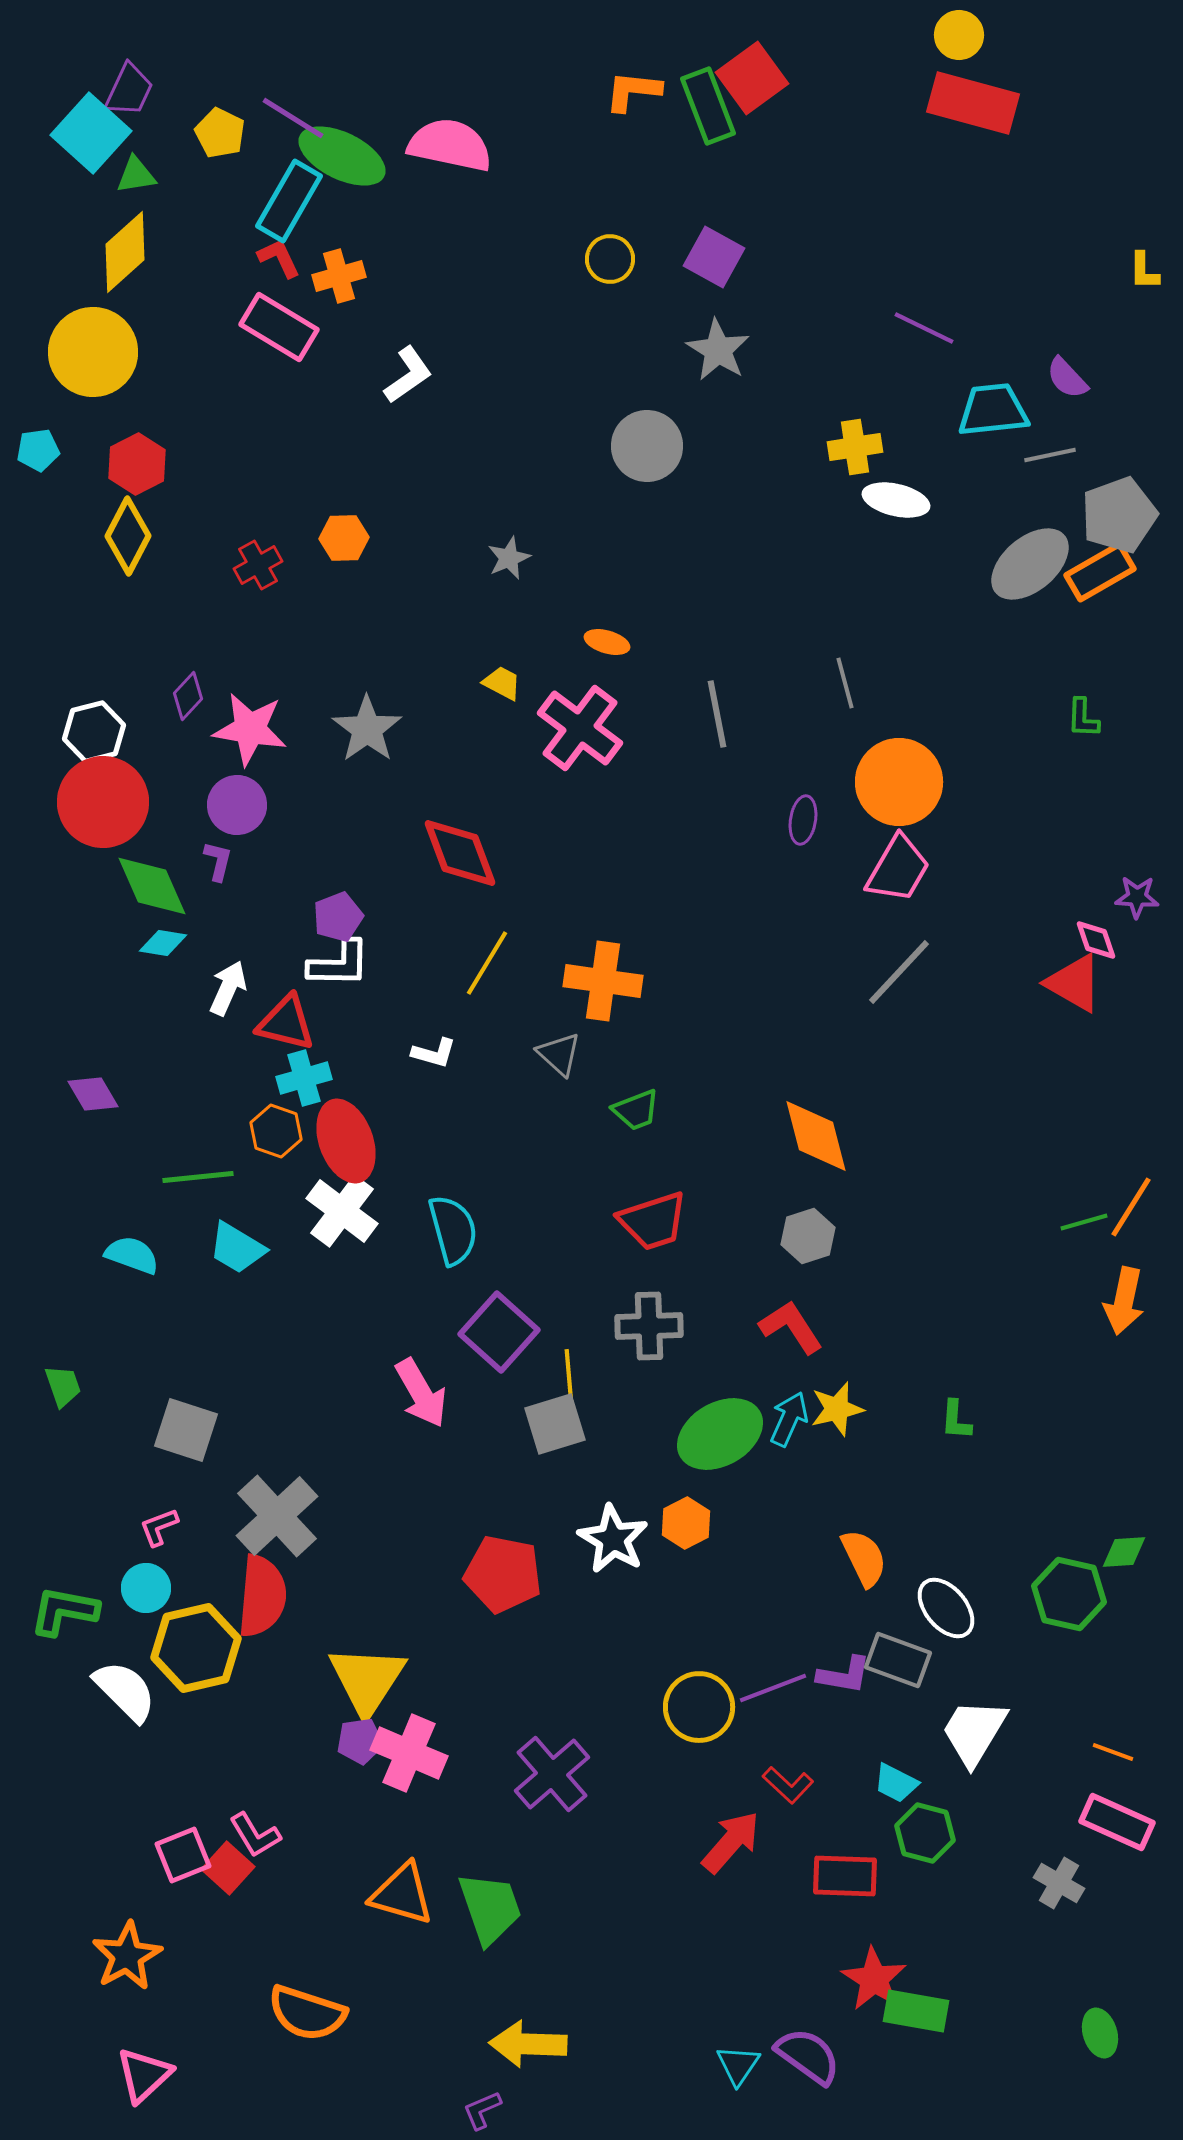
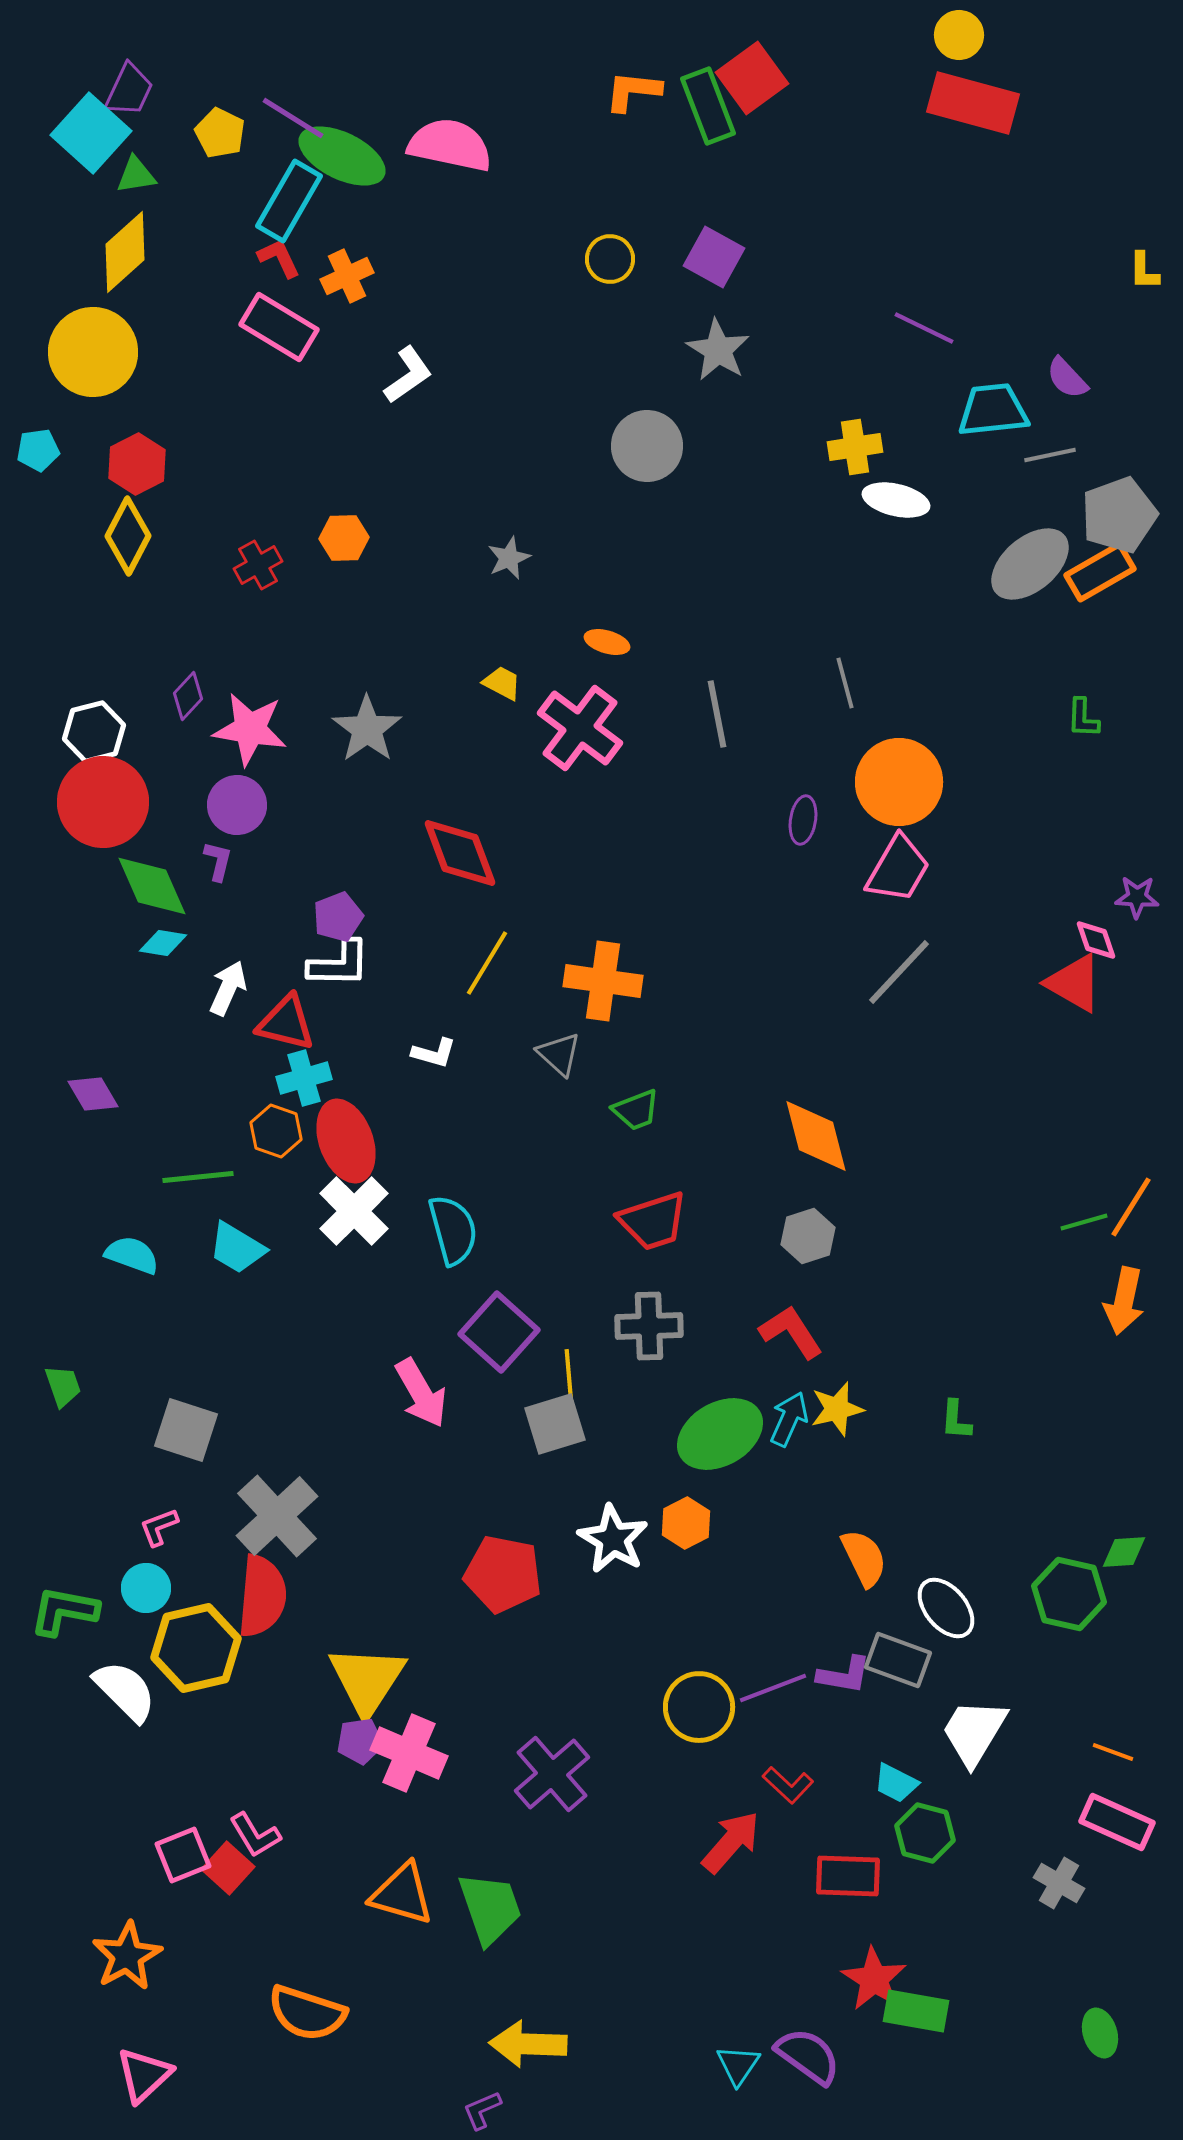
orange cross at (339, 276): moved 8 px right; rotated 9 degrees counterclockwise
white cross at (342, 1211): moved 12 px right; rotated 8 degrees clockwise
red L-shape at (791, 1327): moved 5 px down
red rectangle at (845, 1876): moved 3 px right
